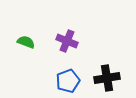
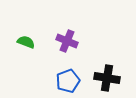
black cross: rotated 20 degrees clockwise
